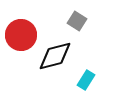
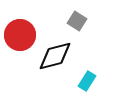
red circle: moved 1 px left
cyan rectangle: moved 1 px right, 1 px down
